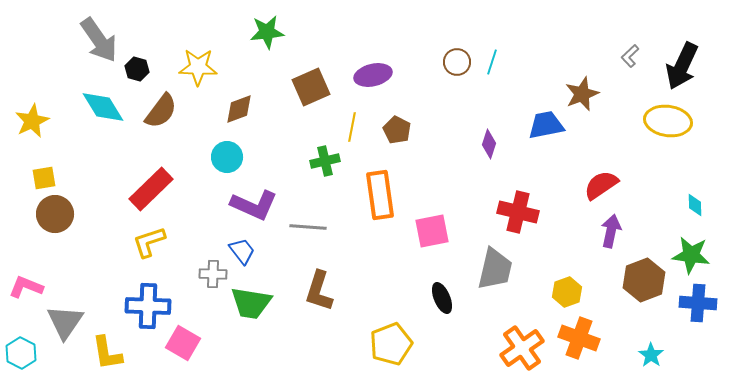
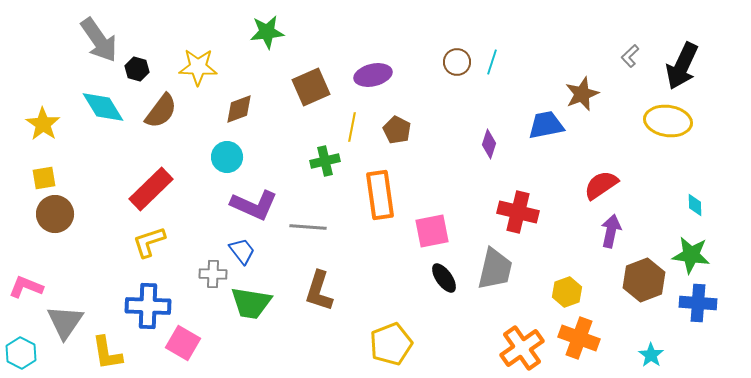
yellow star at (32, 121): moved 11 px right, 3 px down; rotated 12 degrees counterclockwise
black ellipse at (442, 298): moved 2 px right, 20 px up; rotated 12 degrees counterclockwise
